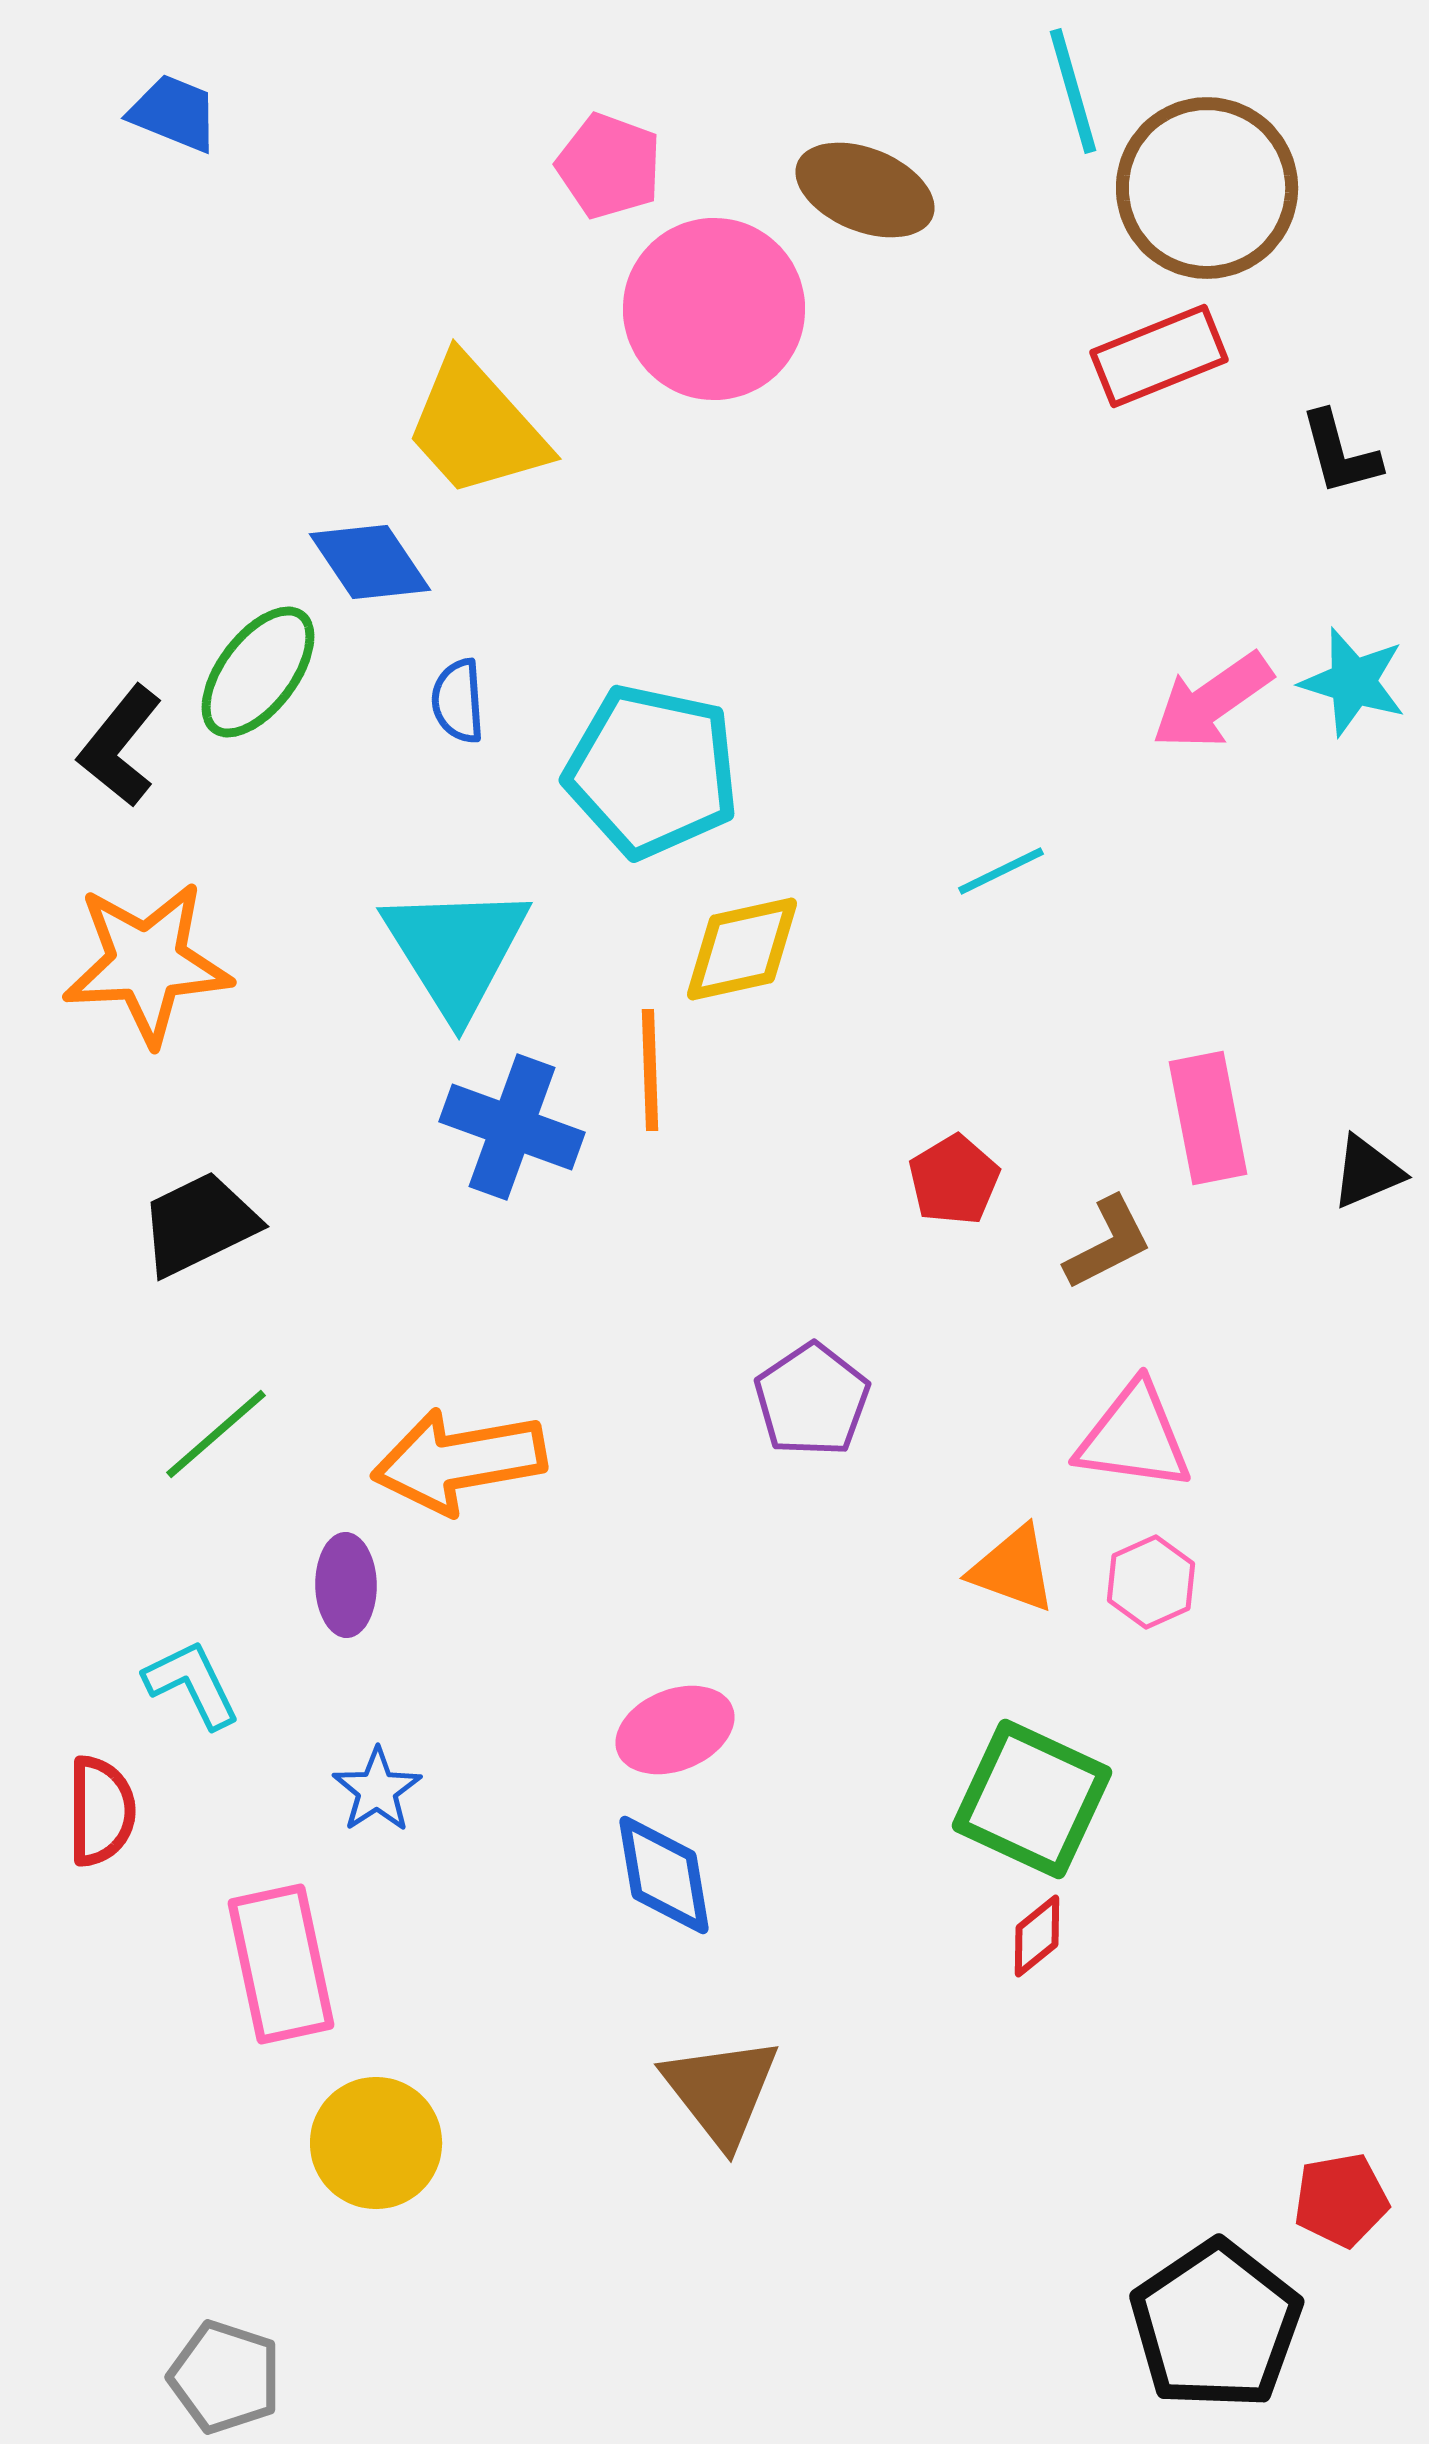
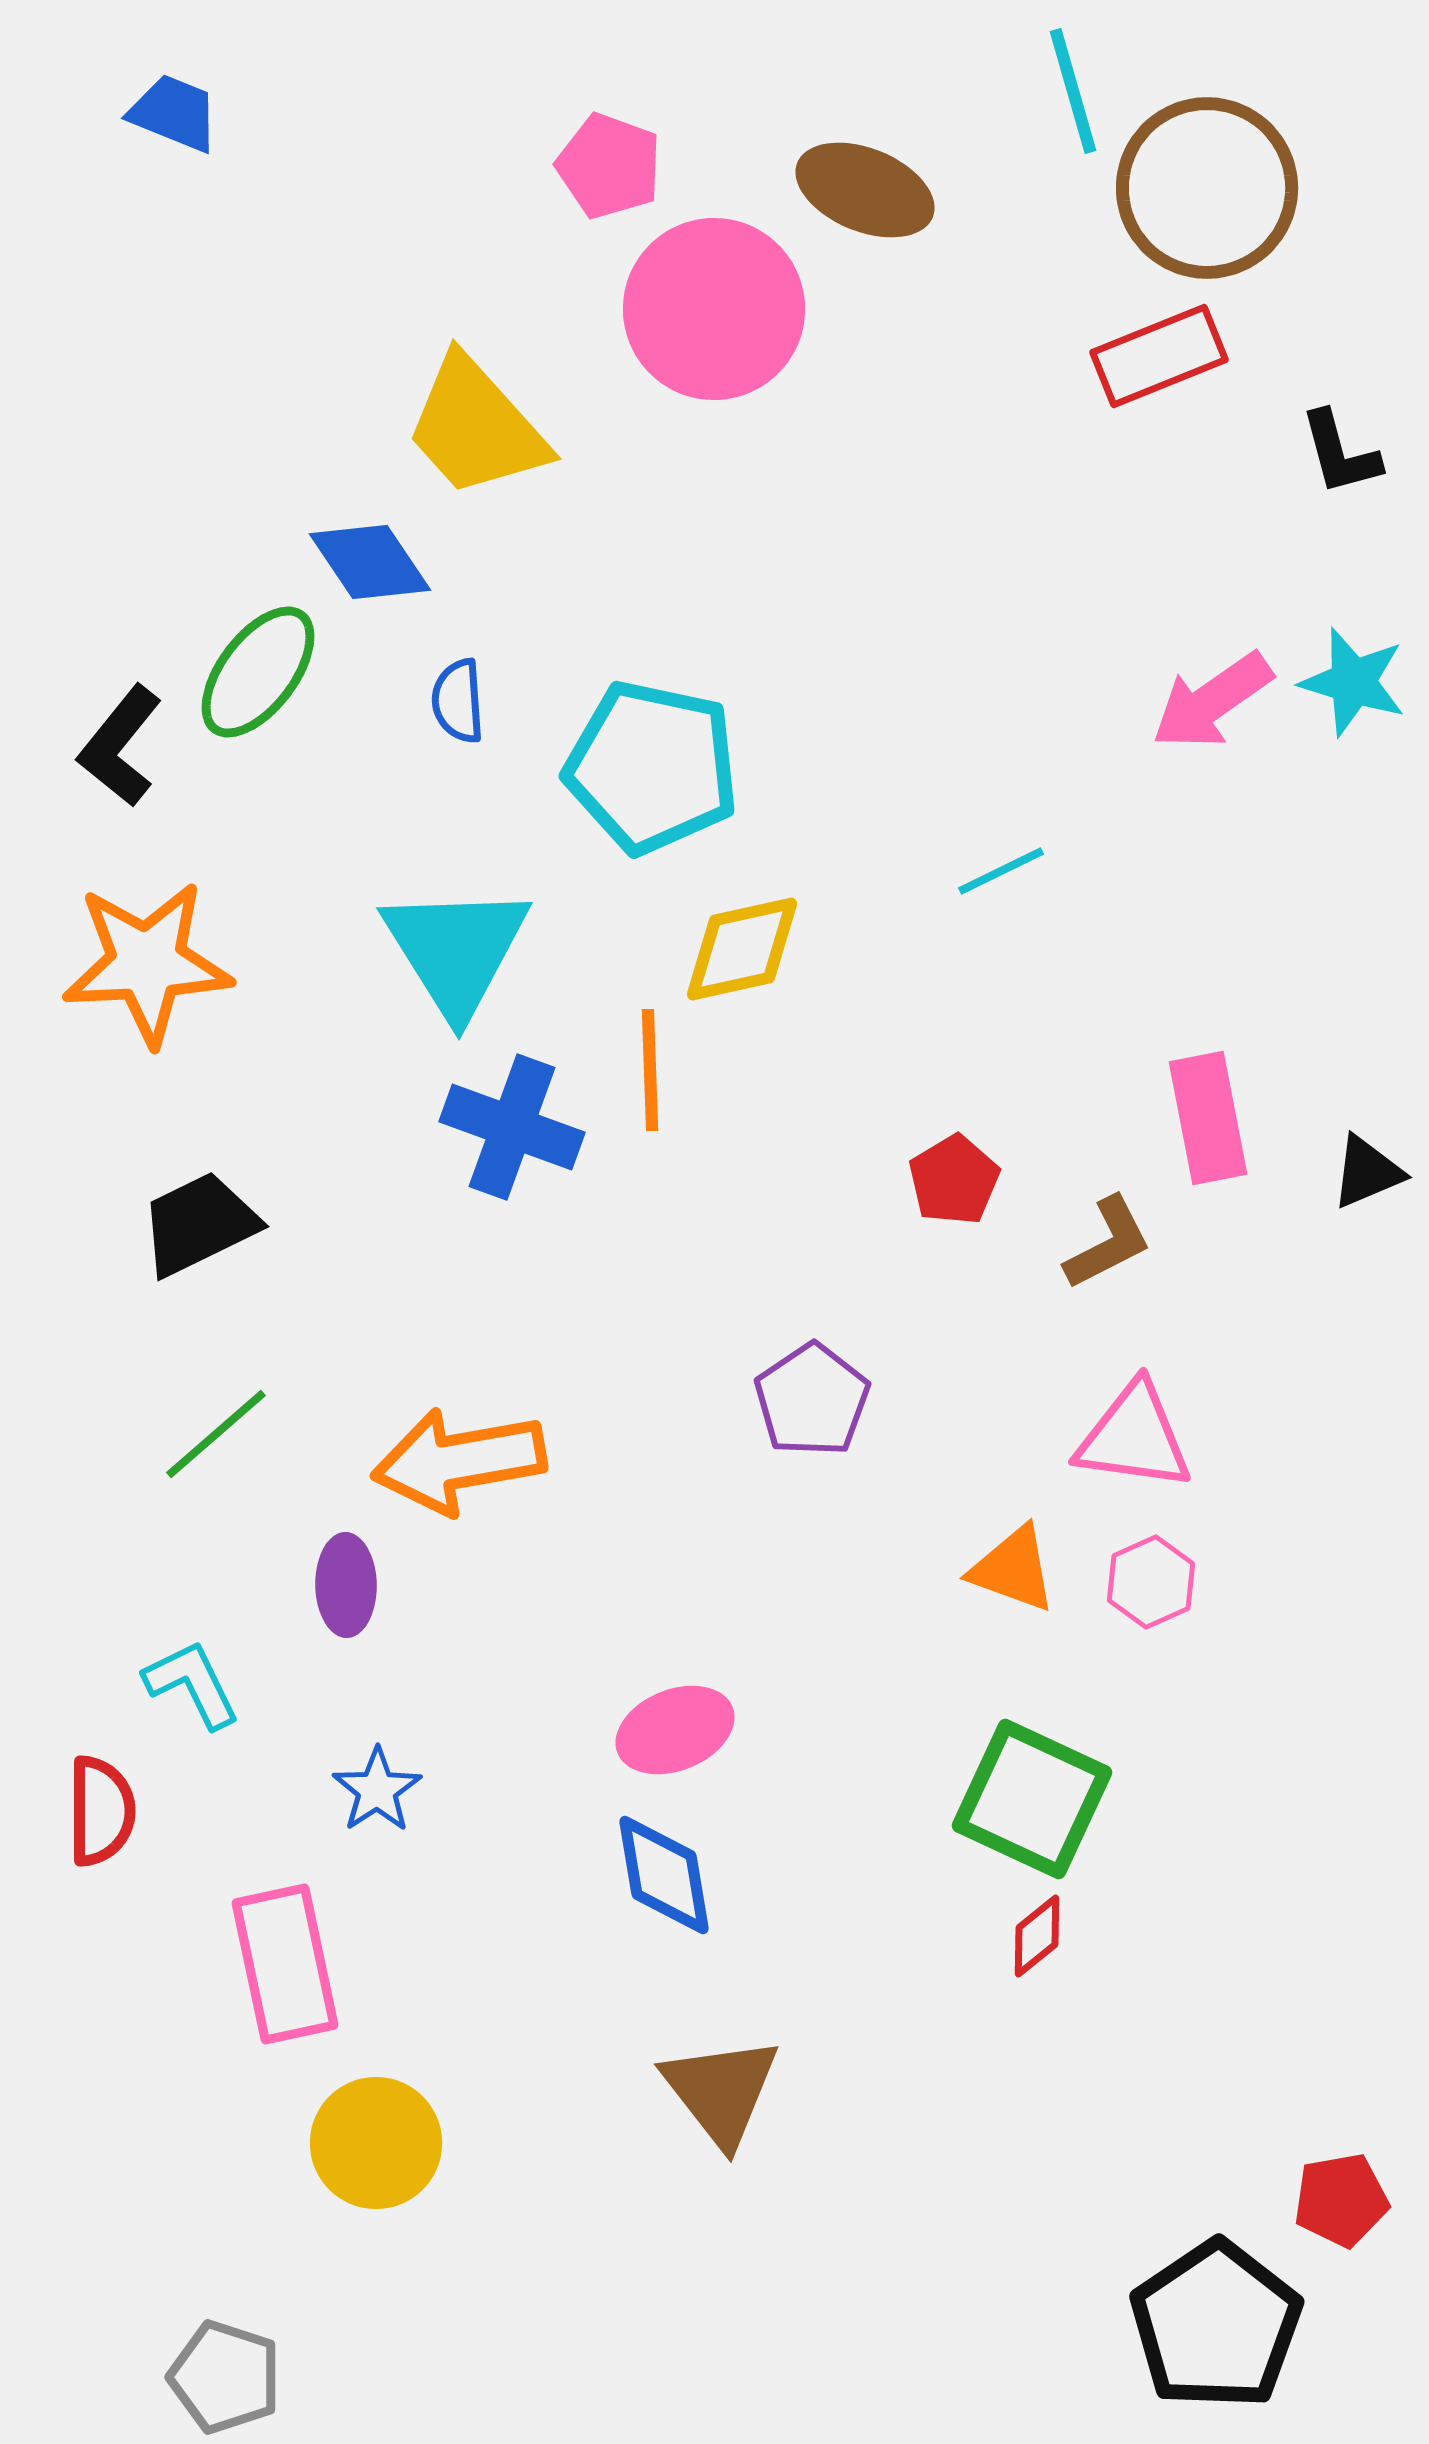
cyan pentagon at (652, 771): moved 4 px up
pink rectangle at (281, 1964): moved 4 px right
